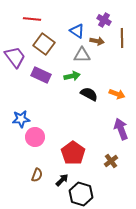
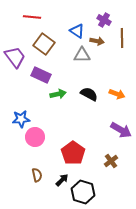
red line: moved 2 px up
green arrow: moved 14 px left, 18 px down
purple arrow: moved 1 px down; rotated 140 degrees clockwise
brown semicircle: rotated 32 degrees counterclockwise
black hexagon: moved 2 px right, 2 px up
